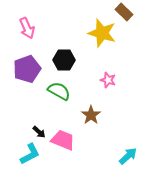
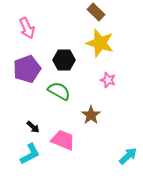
brown rectangle: moved 28 px left
yellow star: moved 2 px left, 10 px down
black arrow: moved 6 px left, 5 px up
